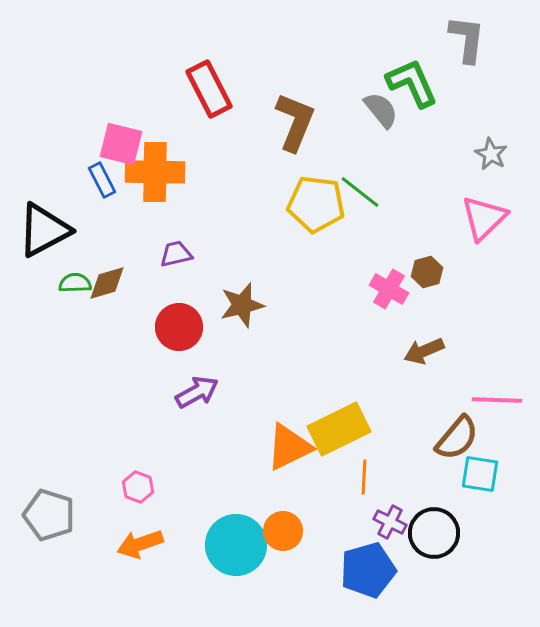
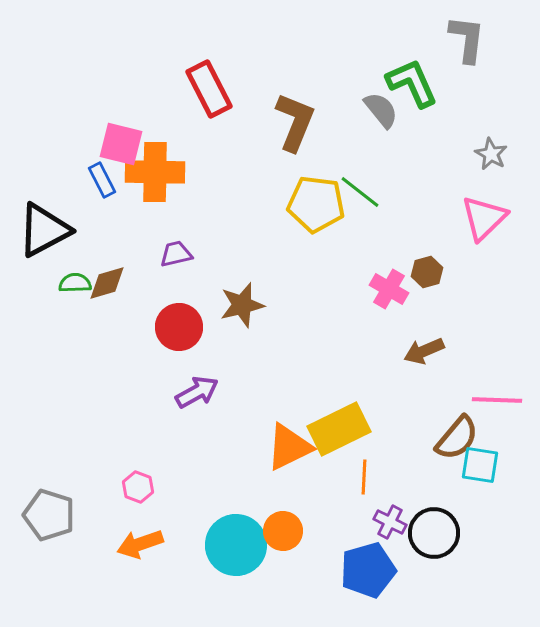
cyan square: moved 9 px up
